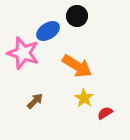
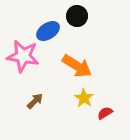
pink star: moved 3 px down; rotated 8 degrees counterclockwise
